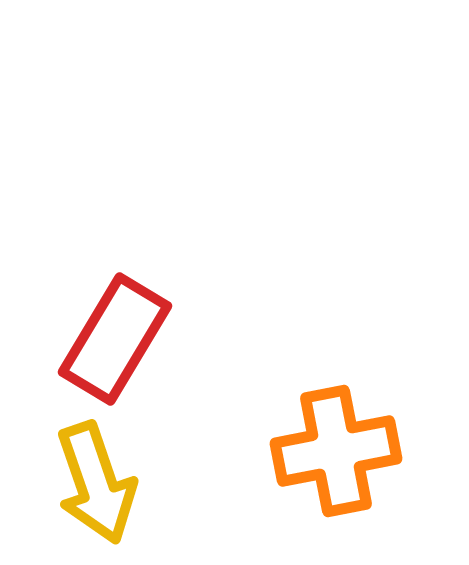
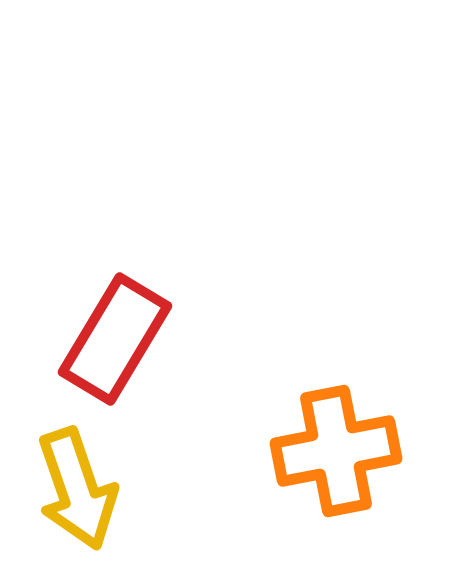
yellow arrow: moved 19 px left, 6 px down
